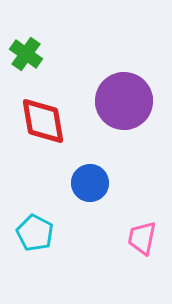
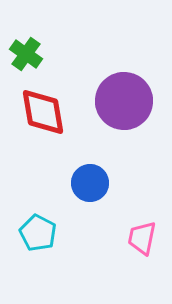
red diamond: moved 9 px up
cyan pentagon: moved 3 px right
